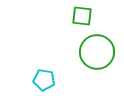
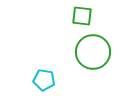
green circle: moved 4 px left
